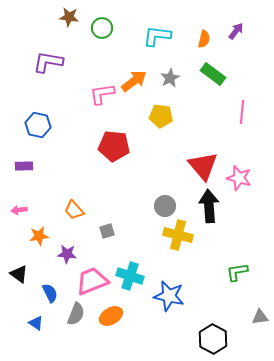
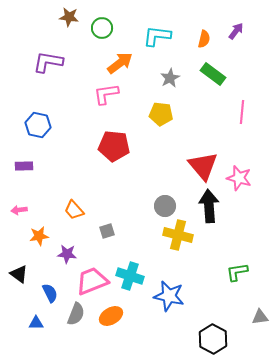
orange arrow: moved 14 px left, 18 px up
pink L-shape: moved 4 px right
yellow pentagon: moved 2 px up
blue triangle: rotated 35 degrees counterclockwise
